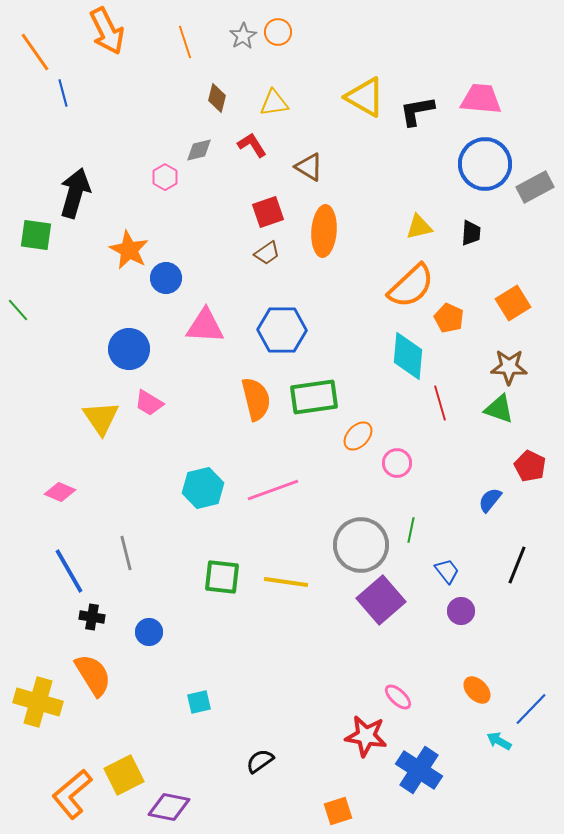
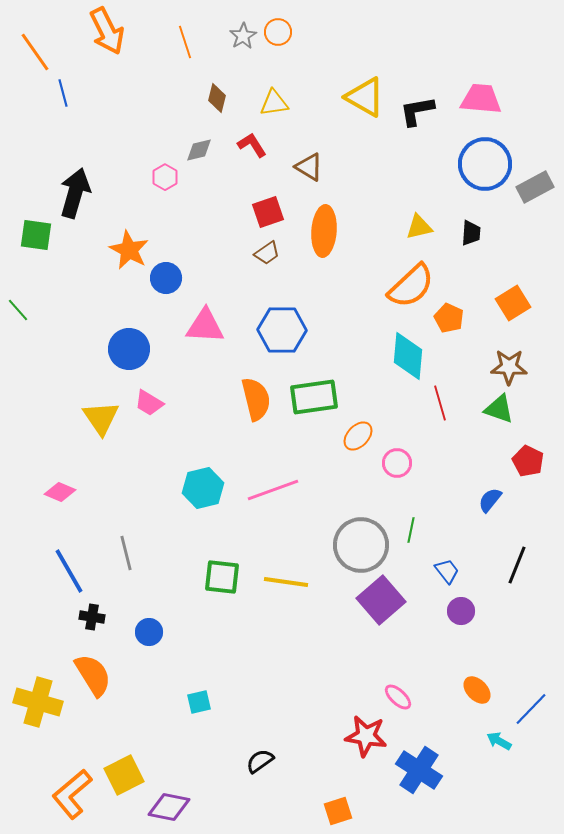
red pentagon at (530, 466): moved 2 px left, 5 px up
